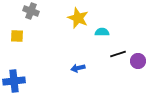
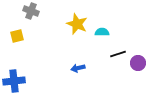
yellow star: moved 1 px left, 6 px down
yellow square: rotated 16 degrees counterclockwise
purple circle: moved 2 px down
